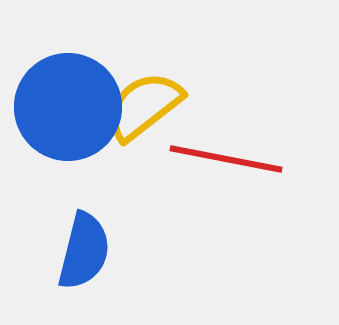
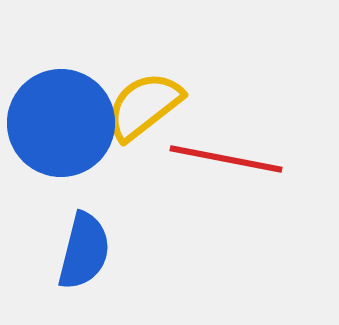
blue circle: moved 7 px left, 16 px down
